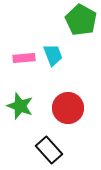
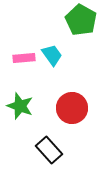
cyan trapezoid: moved 1 px left; rotated 15 degrees counterclockwise
red circle: moved 4 px right
